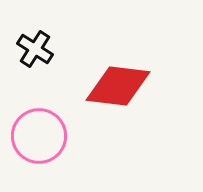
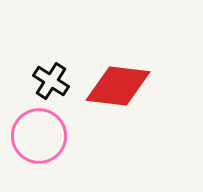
black cross: moved 16 px right, 32 px down
